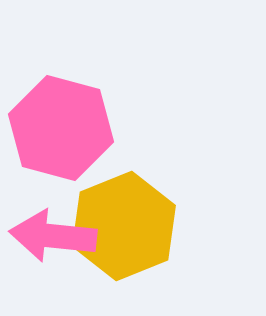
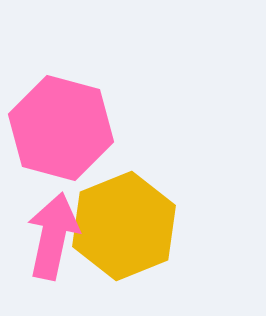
pink arrow: rotated 96 degrees clockwise
